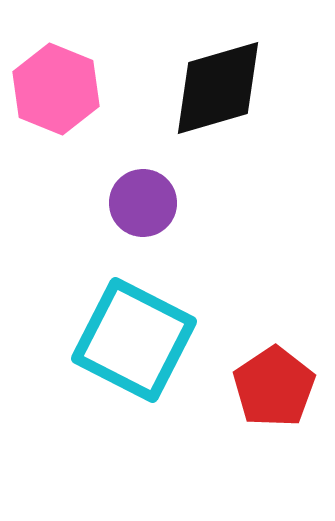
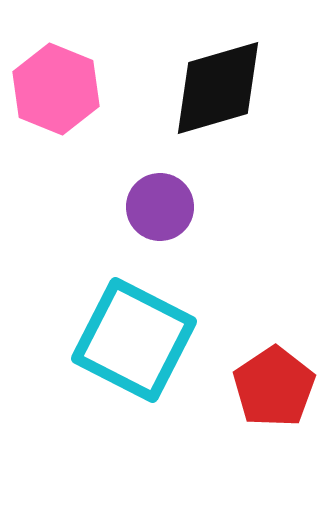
purple circle: moved 17 px right, 4 px down
